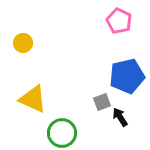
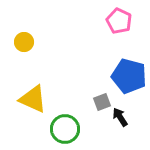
yellow circle: moved 1 px right, 1 px up
blue pentagon: moved 2 px right; rotated 28 degrees clockwise
green circle: moved 3 px right, 4 px up
